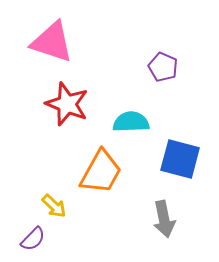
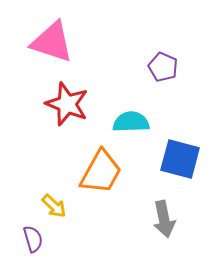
purple semicircle: rotated 60 degrees counterclockwise
